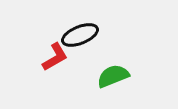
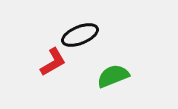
red L-shape: moved 2 px left, 5 px down
